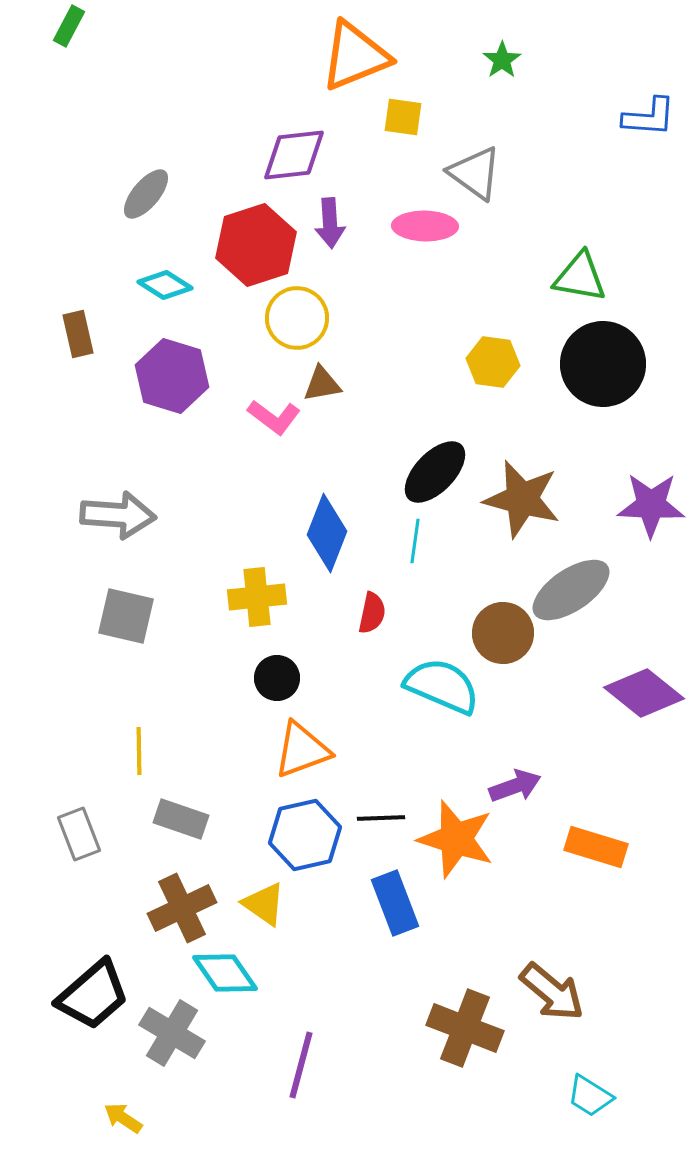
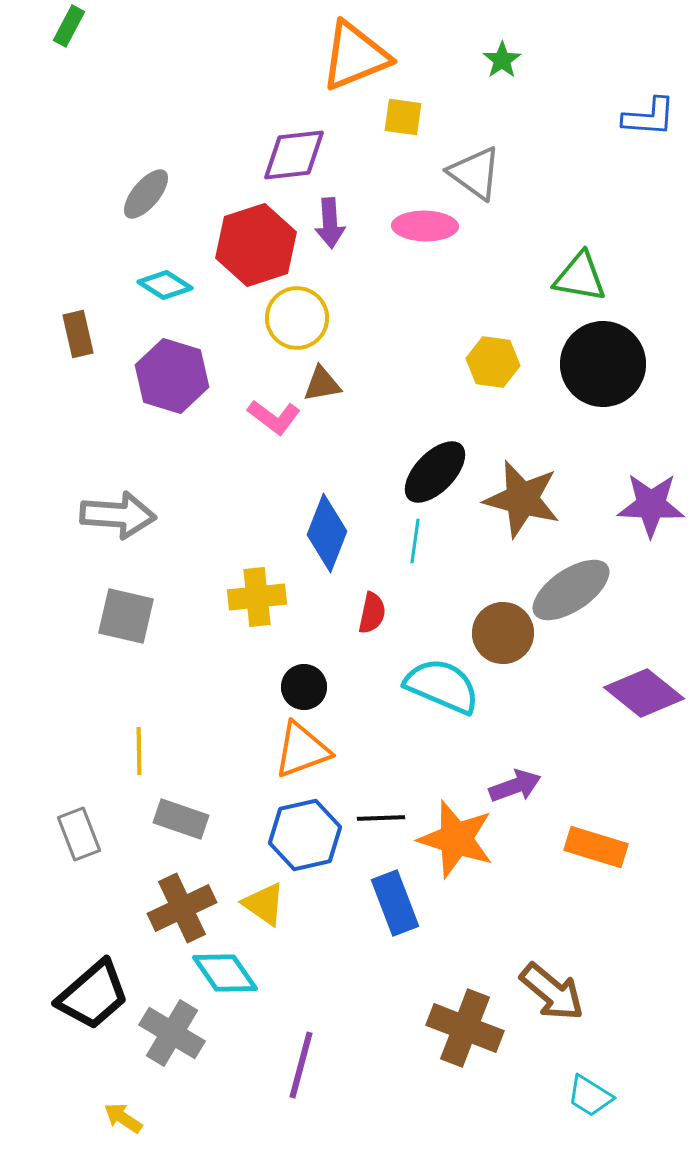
black circle at (277, 678): moved 27 px right, 9 px down
